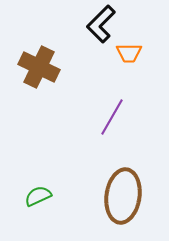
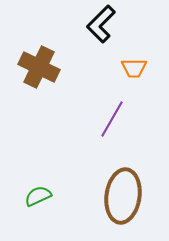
orange trapezoid: moved 5 px right, 15 px down
purple line: moved 2 px down
